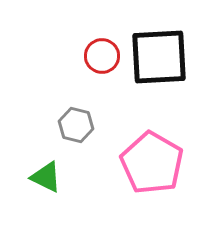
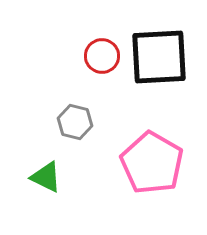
gray hexagon: moved 1 px left, 3 px up
